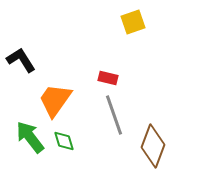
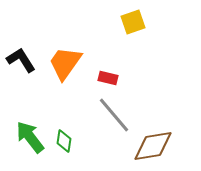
orange trapezoid: moved 10 px right, 37 px up
gray line: rotated 21 degrees counterclockwise
green diamond: rotated 25 degrees clockwise
brown diamond: rotated 60 degrees clockwise
